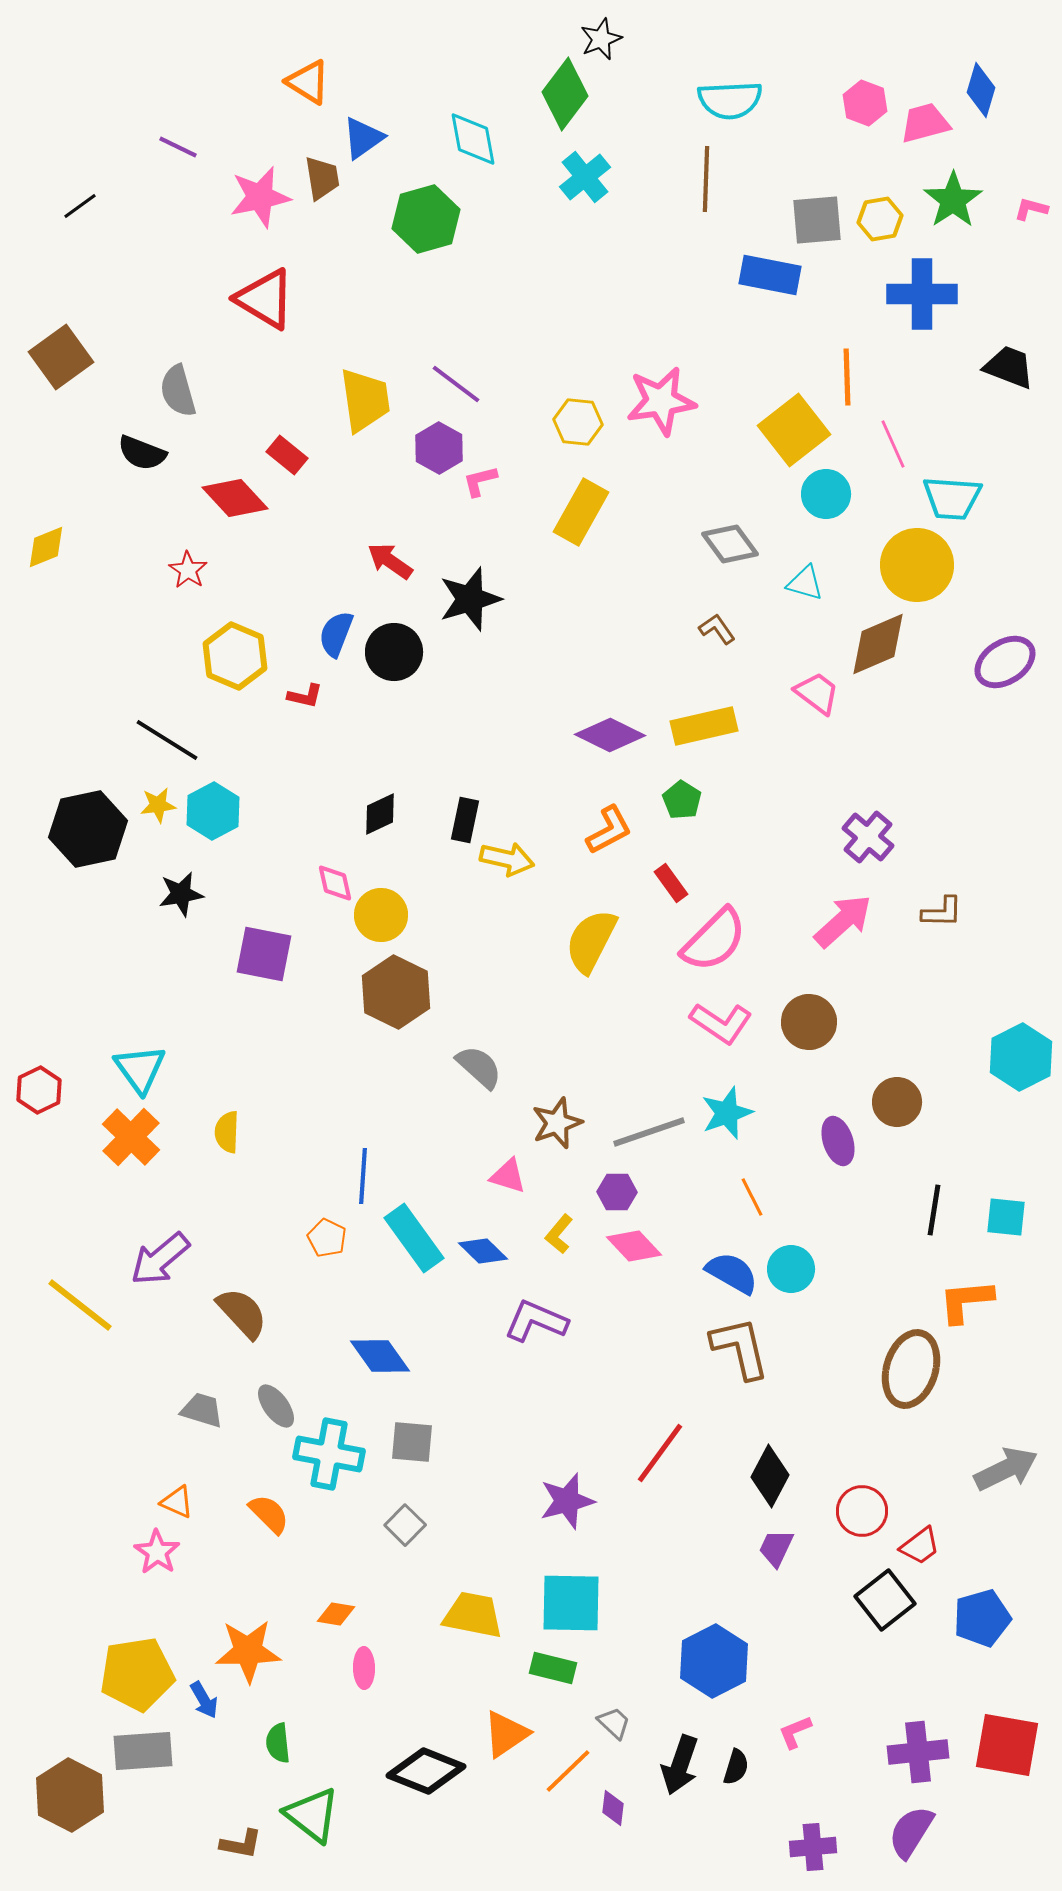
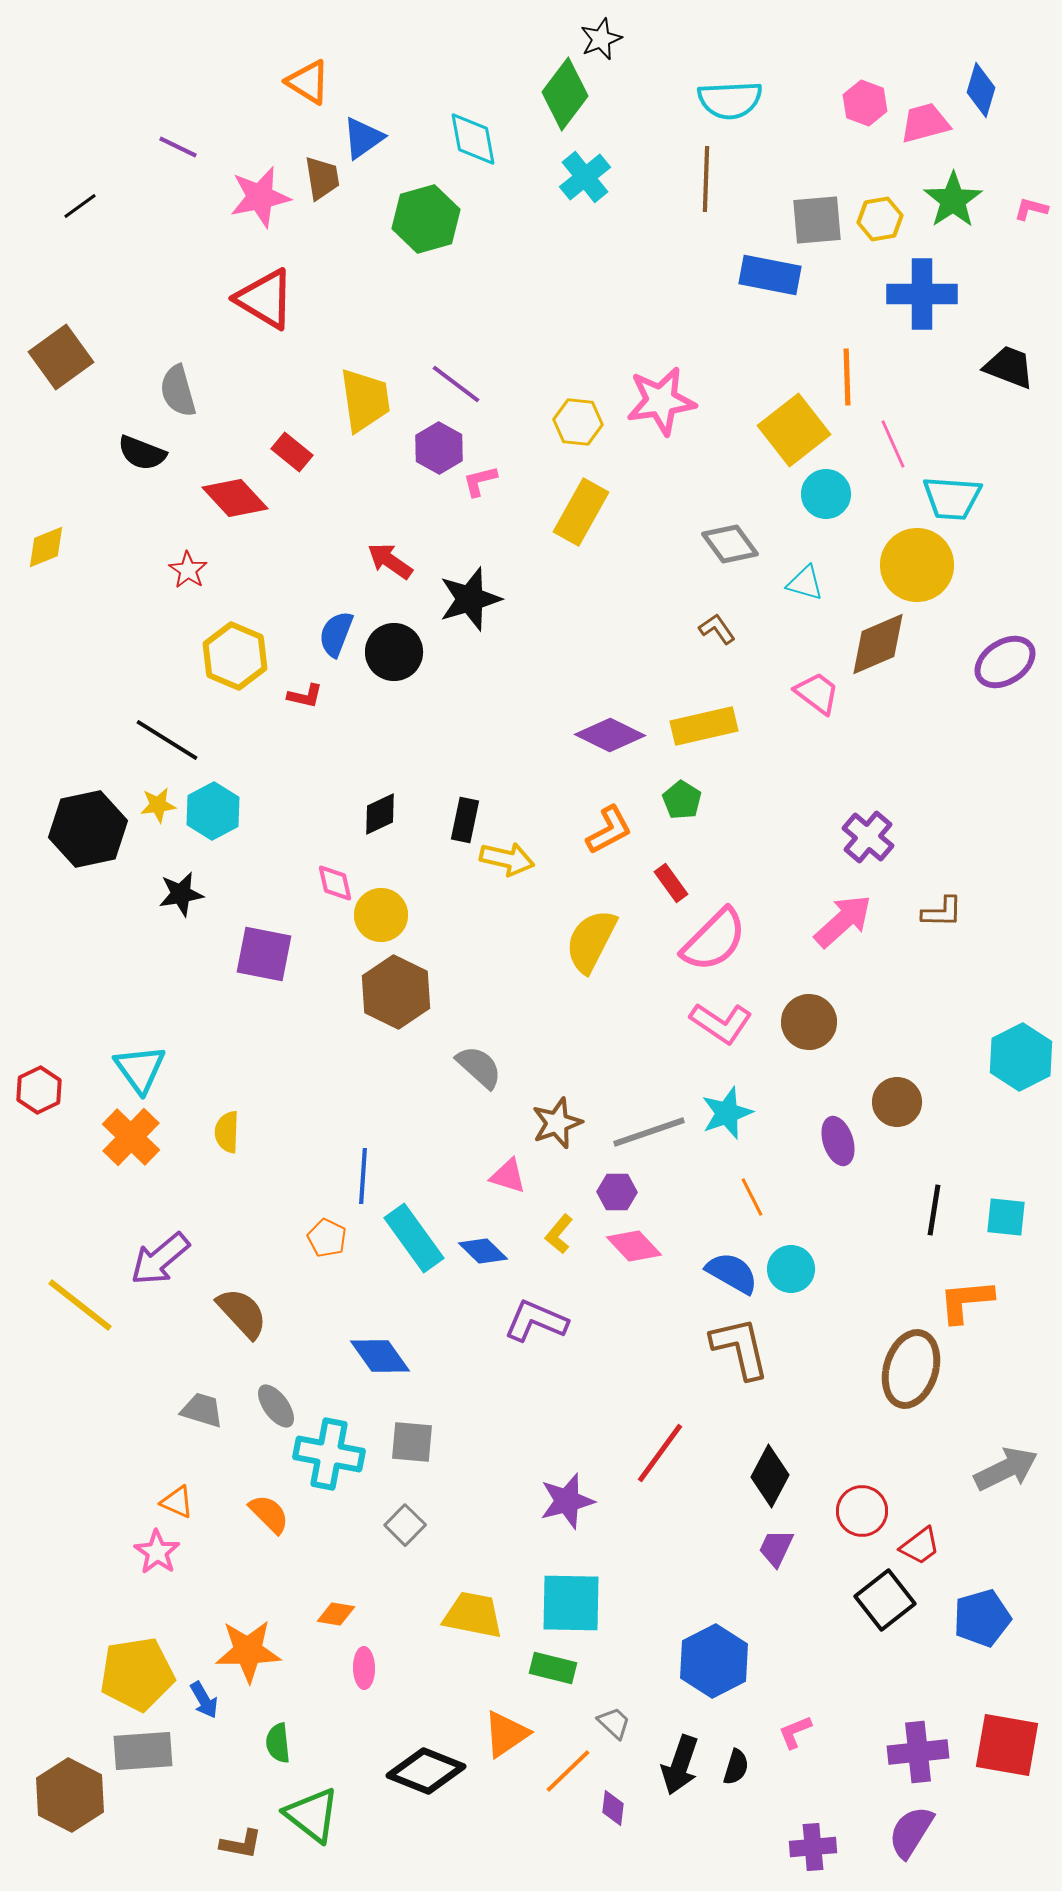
red rectangle at (287, 455): moved 5 px right, 3 px up
